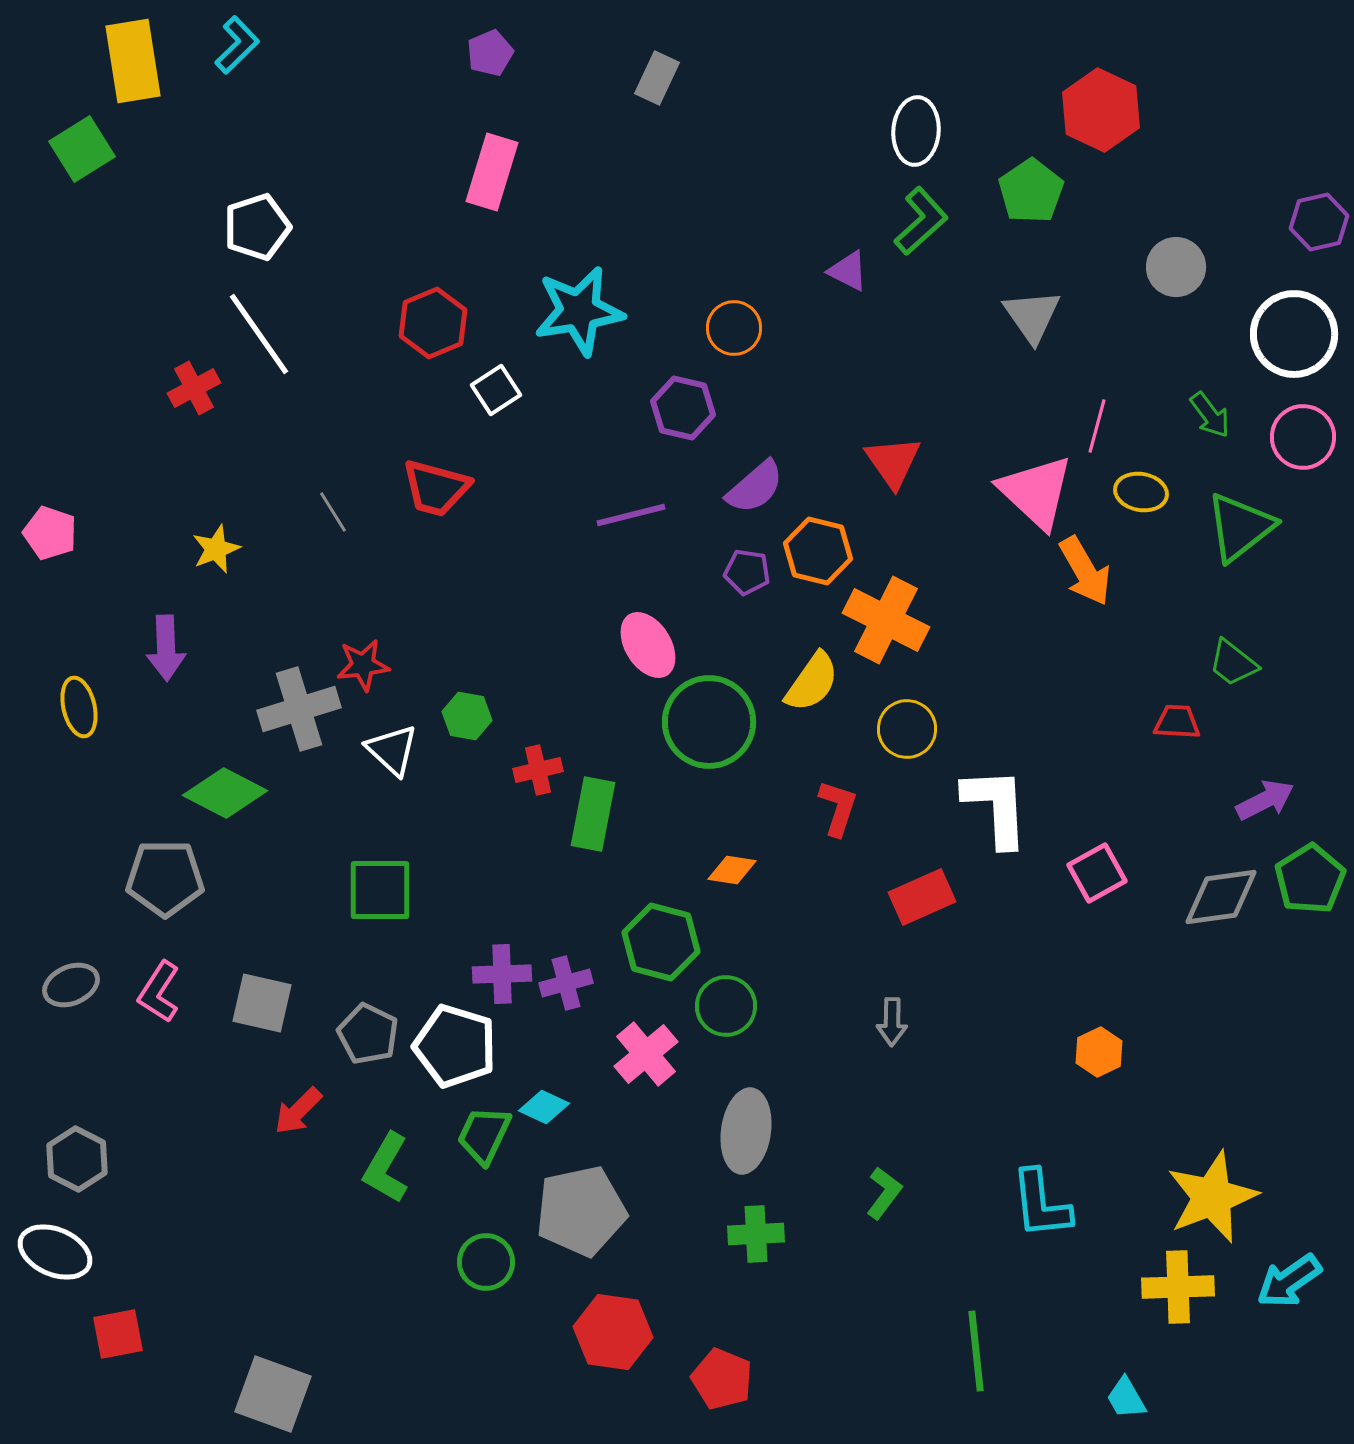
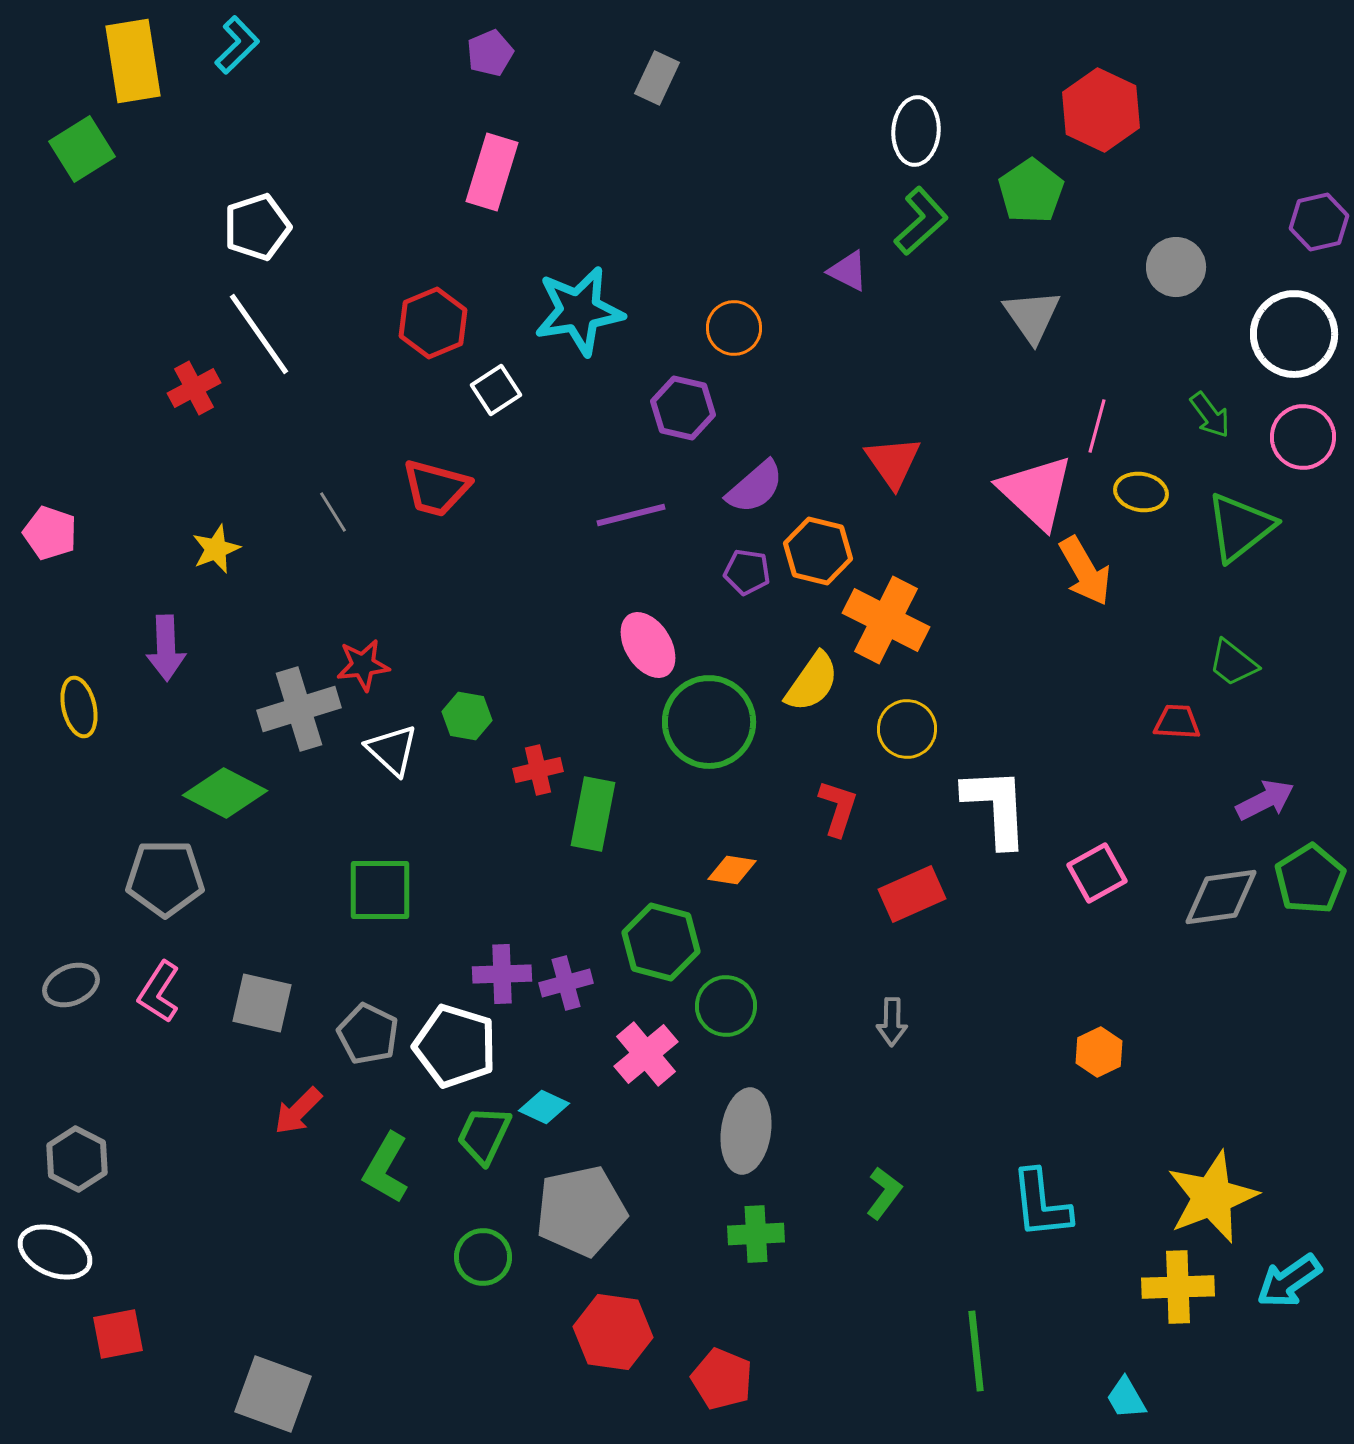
red rectangle at (922, 897): moved 10 px left, 3 px up
green circle at (486, 1262): moved 3 px left, 5 px up
